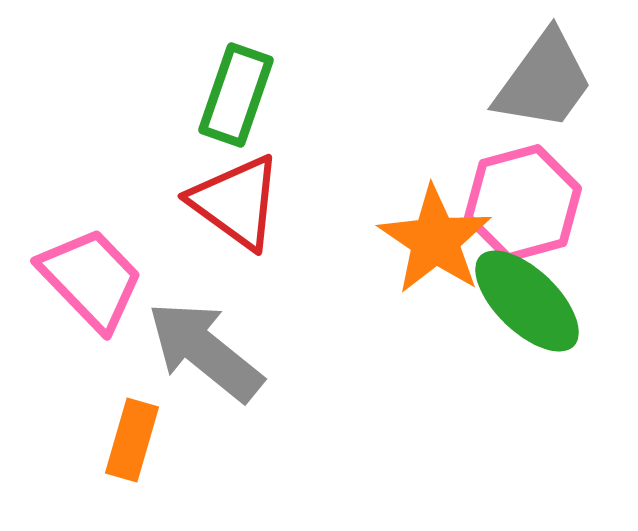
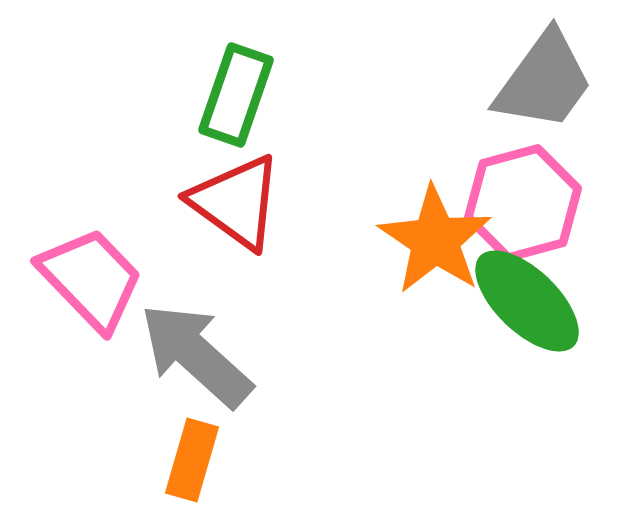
gray arrow: moved 9 px left, 4 px down; rotated 3 degrees clockwise
orange rectangle: moved 60 px right, 20 px down
